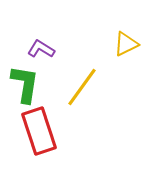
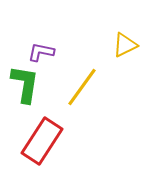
yellow triangle: moved 1 px left, 1 px down
purple L-shape: moved 3 px down; rotated 20 degrees counterclockwise
red rectangle: moved 3 px right, 10 px down; rotated 51 degrees clockwise
